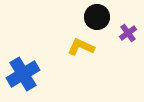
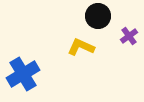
black circle: moved 1 px right, 1 px up
purple cross: moved 1 px right, 3 px down
